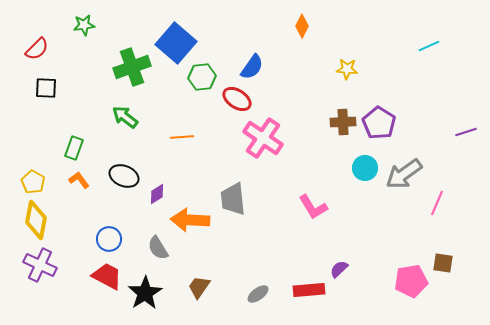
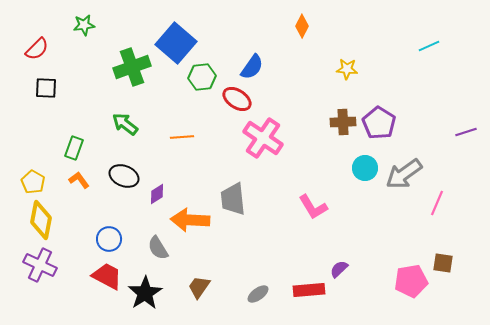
green arrow: moved 7 px down
yellow diamond: moved 5 px right
